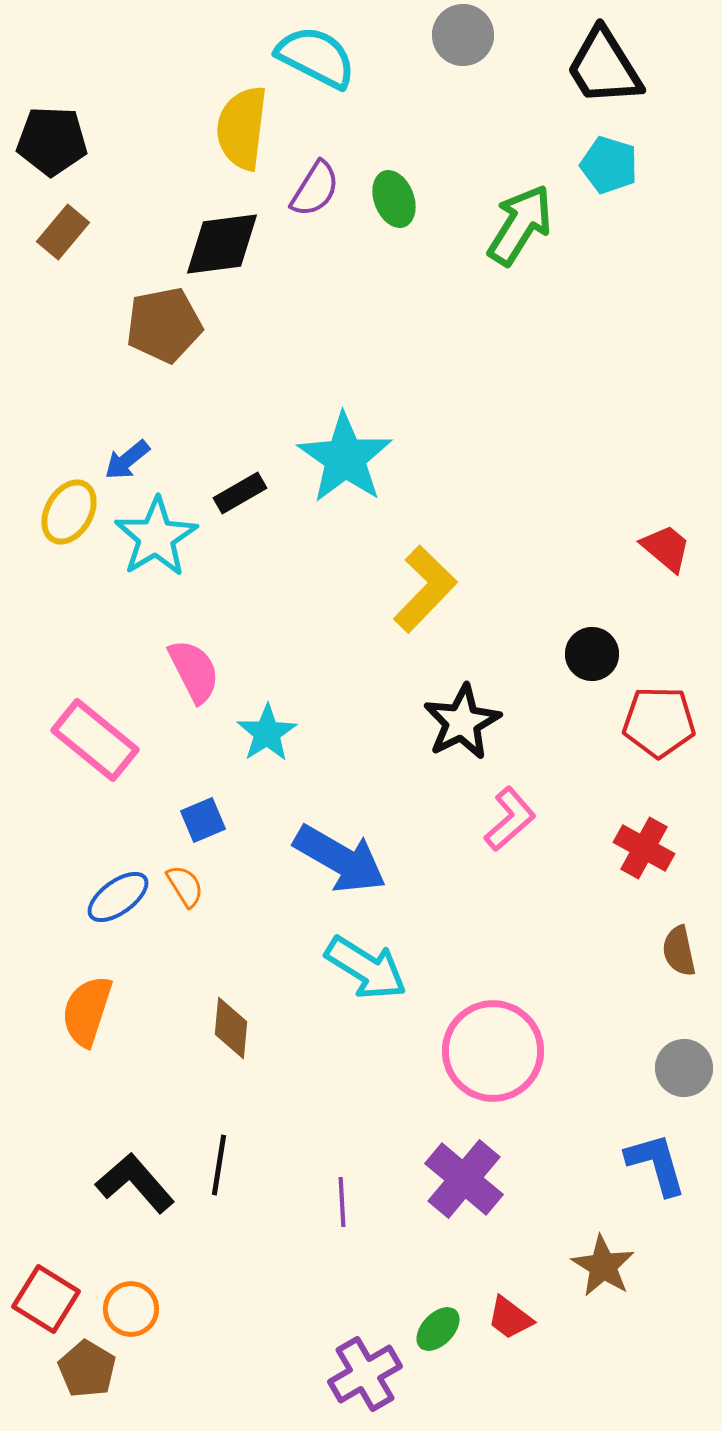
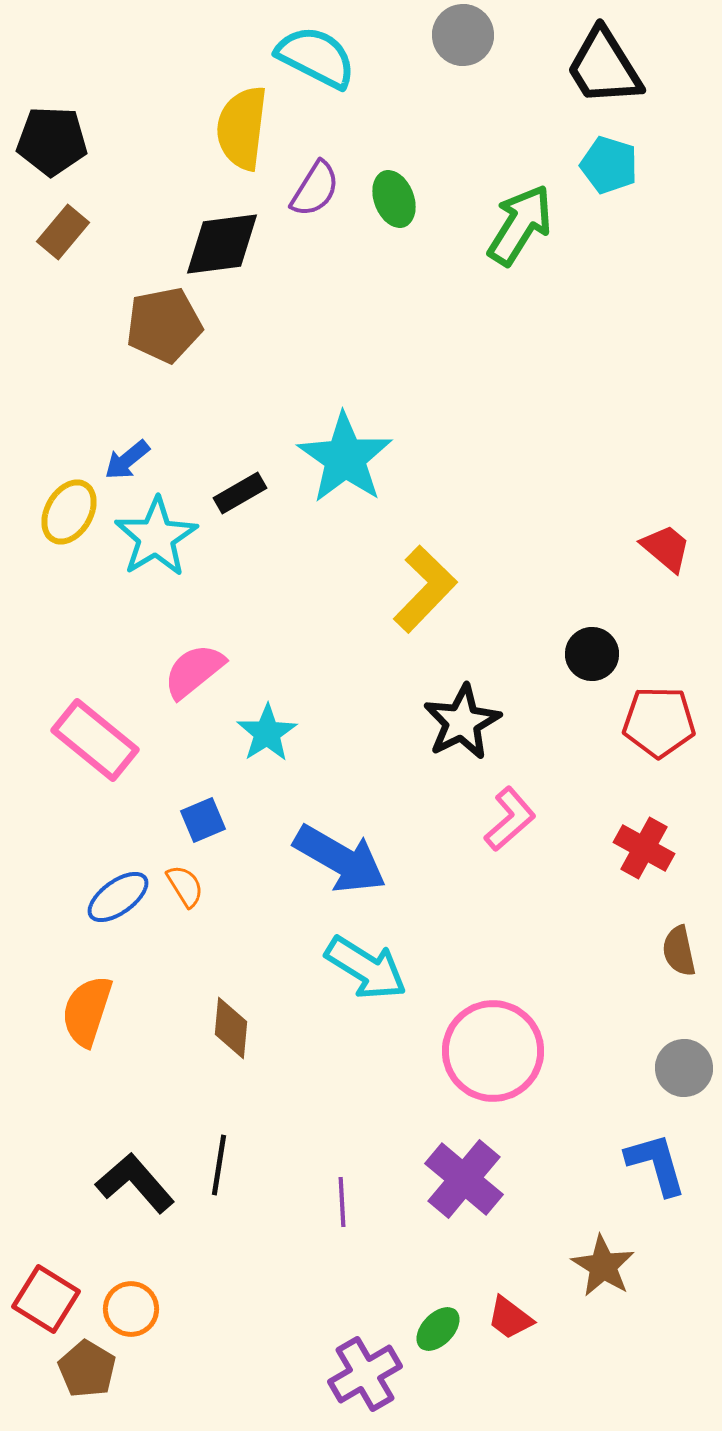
pink semicircle at (194, 671): rotated 102 degrees counterclockwise
